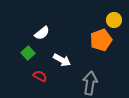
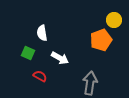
white semicircle: rotated 119 degrees clockwise
green square: rotated 24 degrees counterclockwise
white arrow: moved 2 px left, 2 px up
